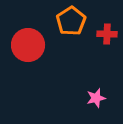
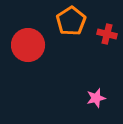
red cross: rotated 12 degrees clockwise
